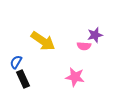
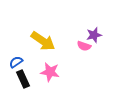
purple star: moved 1 px left
pink semicircle: rotated 16 degrees clockwise
blue semicircle: rotated 24 degrees clockwise
pink star: moved 25 px left, 5 px up
